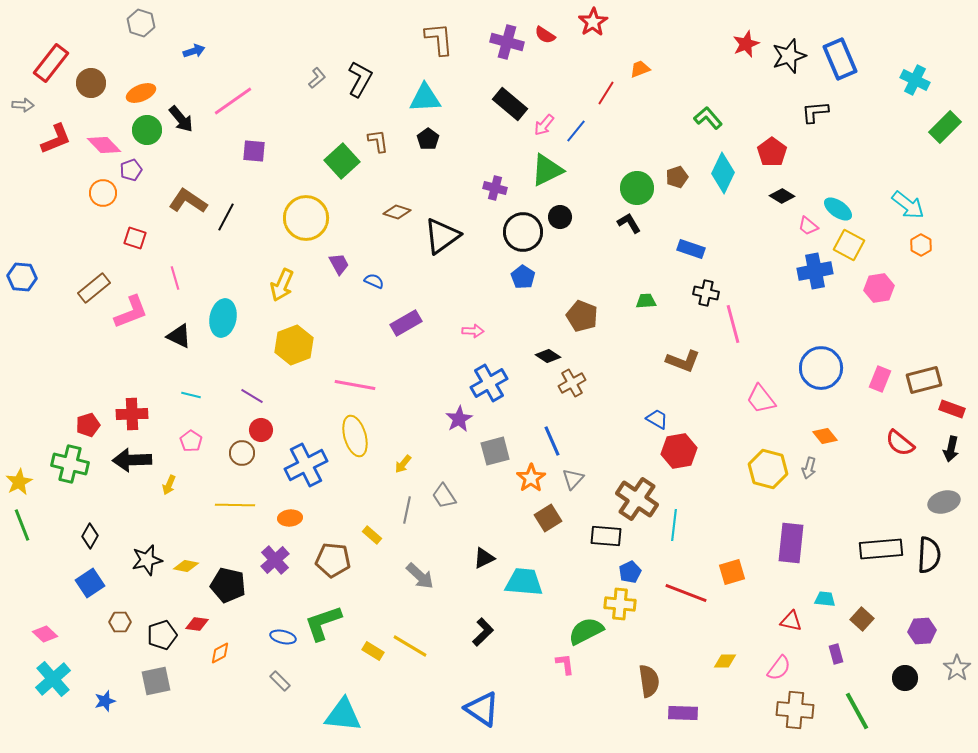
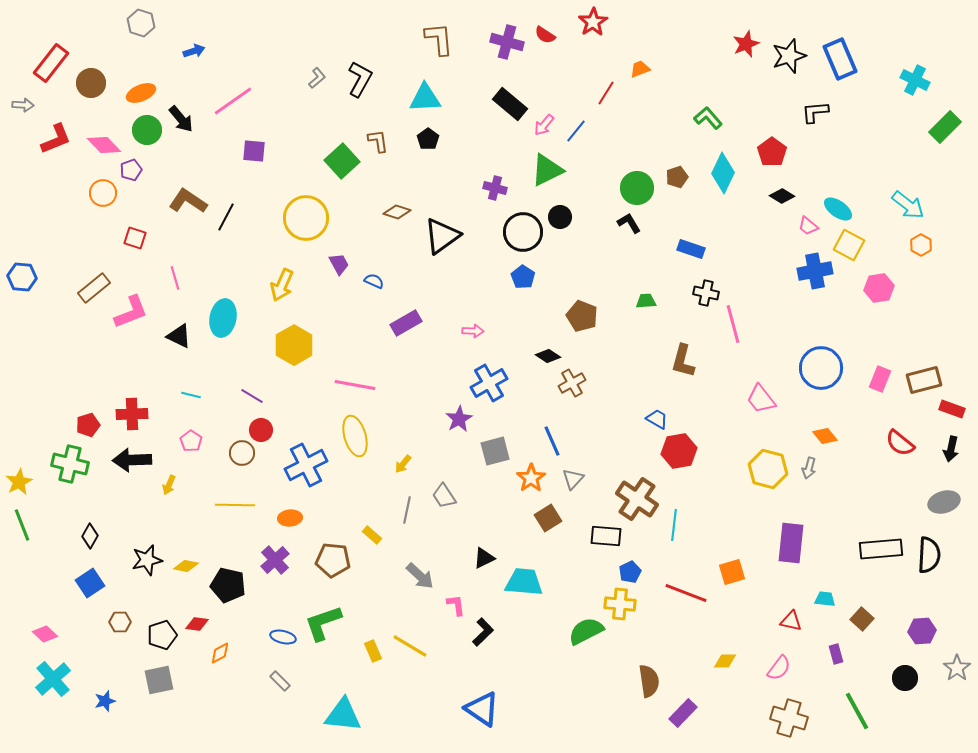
yellow hexagon at (294, 345): rotated 9 degrees counterclockwise
brown L-shape at (683, 361): rotated 84 degrees clockwise
yellow rectangle at (373, 651): rotated 35 degrees clockwise
pink L-shape at (565, 664): moved 109 px left, 59 px up
gray square at (156, 681): moved 3 px right, 1 px up
brown cross at (795, 710): moved 6 px left, 8 px down; rotated 12 degrees clockwise
purple rectangle at (683, 713): rotated 48 degrees counterclockwise
